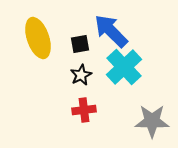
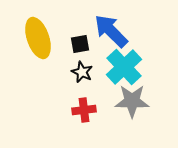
black star: moved 1 px right, 3 px up; rotated 20 degrees counterclockwise
gray star: moved 20 px left, 20 px up
